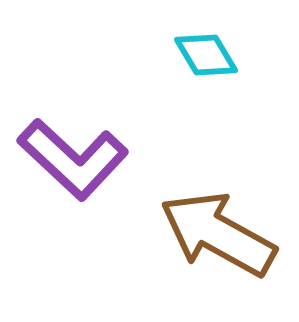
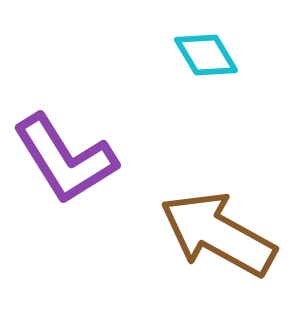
purple L-shape: moved 8 px left; rotated 15 degrees clockwise
